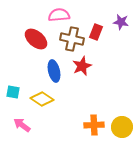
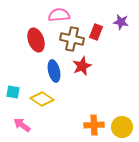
red ellipse: moved 1 px down; rotated 30 degrees clockwise
